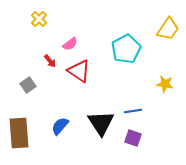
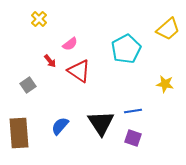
yellow trapezoid: rotated 15 degrees clockwise
